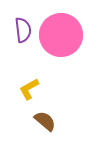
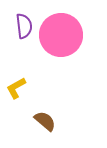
purple semicircle: moved 1 px right, 4 px up
yellow L-shape: moved 13 px left, 1 px up
